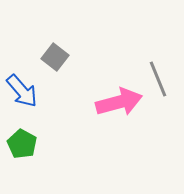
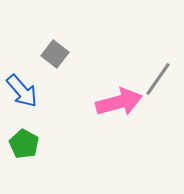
gray square: moved 3 px up
gray line: rotated 57 degrees clockwise
green pentagon: moved 2 px right
